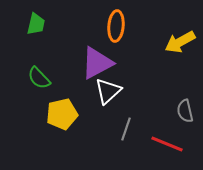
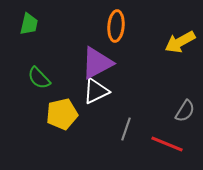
green trapezoid: moved 7 px left
white triangle: moved 12 px left; rotated 16 degrees clockwise
gray semicircle: rotated 135 degrees counterclockwise
